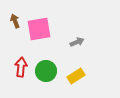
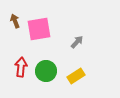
gray arrow: rotated 24 degrees counterclockwise
